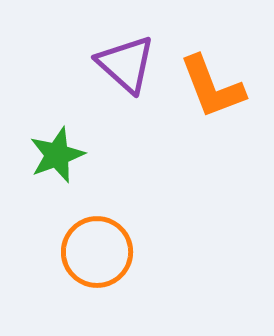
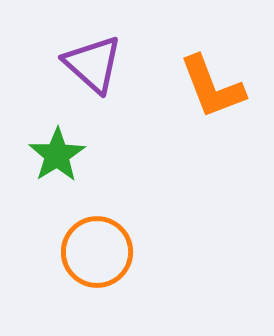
purple triangle: moved 33 px left
green star: rotated 12 degrees counterclockwise
